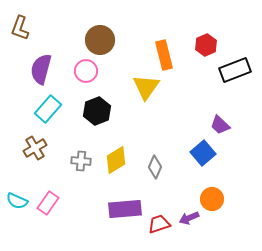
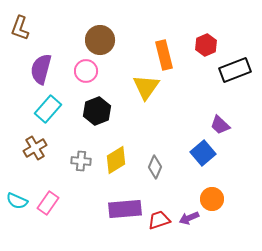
red trapezoid: moved 4 px up
